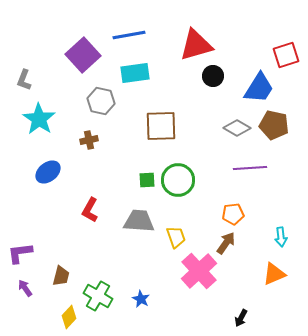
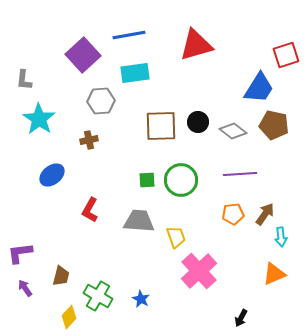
black circle: moved 15 px left, 46 px down
gray L-shape: rotated 15 degrees counterclockwise
gray hexagon: rotated 16 degrees counterclockwise
gray diamond: moved 4 px left, 3 px down; rotated 8 degrees clockwise
purple line: moved 10 px left, 6 px down
blue ellipse: moved 4 px right, 3 px down
green circle: moved 3 px right
brown arrow: moved 39 px right, 29 px up
